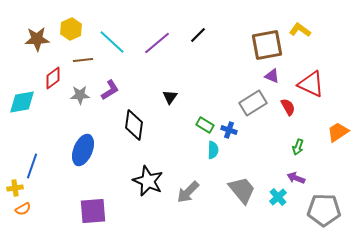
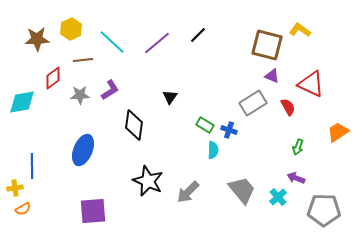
brown square: rotated 24 degrees clockwise
blue line: rotated 20 degrees counterclockwise
